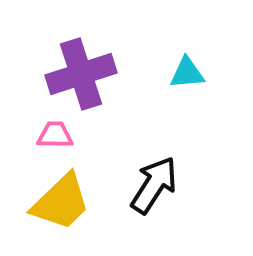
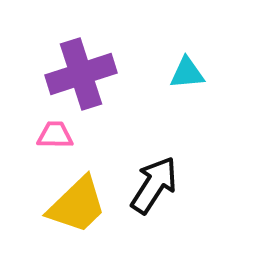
yellow trapezoid: moved 16 px right, 3 px down
